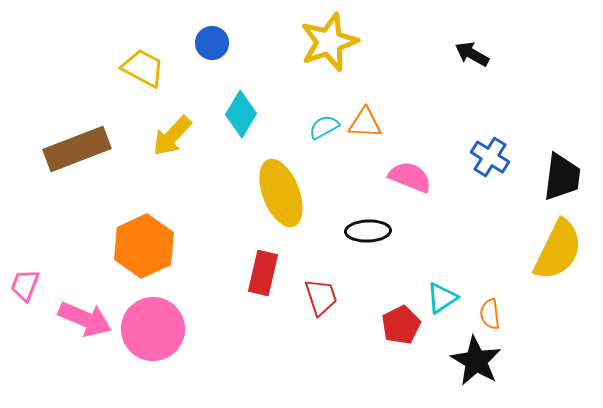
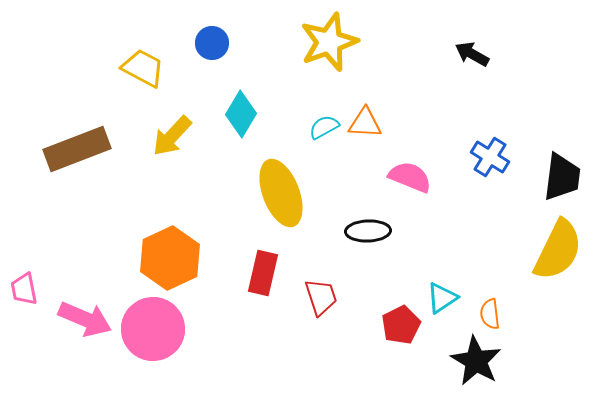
orange hexagon: moved 26 px right, 12 px down
pink trapezoid: moved 1 px left, 4 px down; rotated 32 degrees counterclockwise
